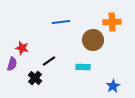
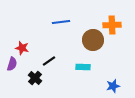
orange cross: moved 3 px down
blue star: rotated 16 degrees clockwise
